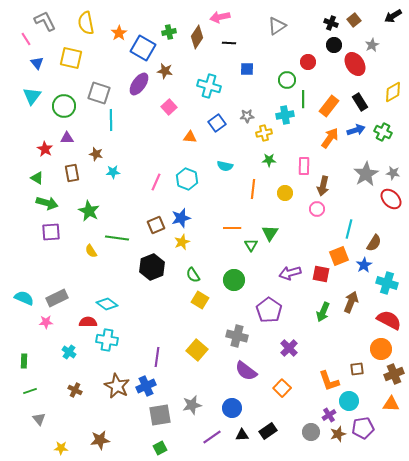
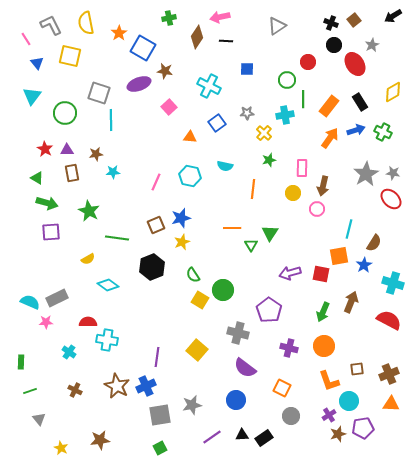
gray L-shape at (45, 21): moved 6 px right, 4 px down
green cross at (169, 32): moved 14 px up
black line at (229, 43): moved 3 px left, 2 px up
yellow square at (71, 58): moved 1 px left, 2 px up
purple ellipse at (139, 84): rotated 35 degrees clockwise
cyan cross at (209, 86): rotated 10 degrees clockwise
green circle at (64, 106): moved 1 px right, 7 px down
gray star at (247, 116): moved 3 px up
yellow cross at (264, 133): rotated 35 degrees counterclockwise
purple triangle at (67, 138): moved 12 px down
brown star at (96, 154): rotated 24 degrees counterclockwise
green star at (269, 160): rotated 16 degrees counterclockwise
pink rectangle at (304, 166): moved 2 px left, 2 px down
cyan hexagon at (187, 179): moved 3 px right, 3 px up; rotated 10 degrees counterclockwise
yellow circle at (285, 193): moved 8 px right
yellow semicircle at (91, 251): moved 3 px left, 8 px down; rotated 88 degrees counterclockwise
orange square at (339, 256): rotated 12 degrees clockwise
green circle at (234, 280): moved 11 px left, 10 px down
cyan cross at (387, 283): moved 6 px right
cyan semicircle at (24, 298): moved 6 px right, 4 px down
cyan diamond at (107, 304): moved 1 px right, 19 px up
gray cross at (237, 336): moved 1 px right, 3 px up
purple cross at (289, 348): rotated 30 degrees counterclockwise
orange circle at (381, 349): moved 57 px left, 3 px up
green rectangle at (24, 361): moved 3 px left, 1 px down
purple semicircle at (246, 371): moved 1 px left, 3 px up
brown cross at (394, 374): moved 5 px left
orange square at (282, 388): rotated 18 degrees counterclockwise
blue circle at (232, 408): moved 4 px right, 8 px up
black rectangle at (268, 431): moved 4 px left, 7 px down
gray circle at (311, 432): moved 20 px left, 16 px up
yellow star at (61, 448): rotated 24 degrees clockwise
